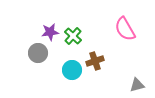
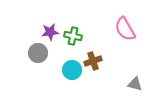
green cross: rotated 30 degrees counterclockwise
brown cross: moved 2 px left
gray triangle: moved 2 px left, 1 px up; rotated 28 degrees clockwise
